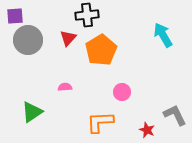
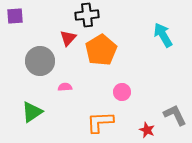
gray circle: moved 12 px right, 21 px down
